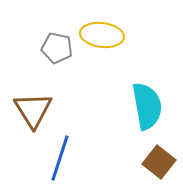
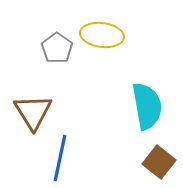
gray pentagon: rotated 24 degrees clockwise
brown triangle: moved 2 px down
blue line: rotated 6 degrees counterclockwise
